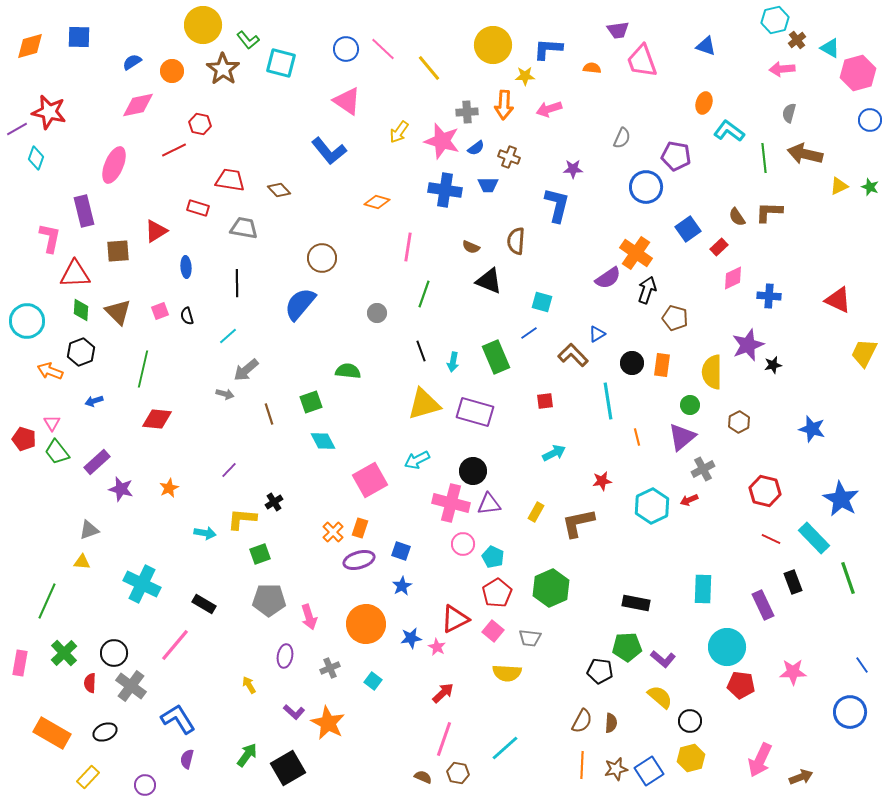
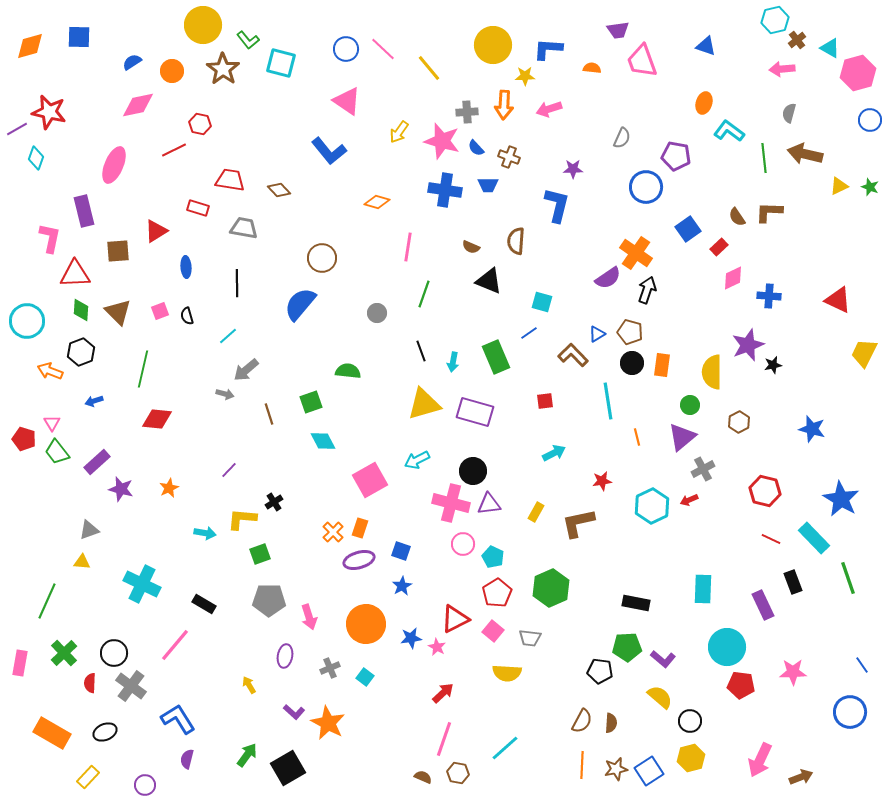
blue semicircle at (476, 148): rotated 84 degrees clockwise
brown pentagon at (675, 318): moved 45 px left, 14 px down
cyan square at (373, 681): moved 8 px left, 4 px up
